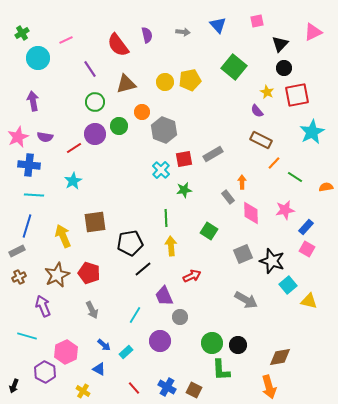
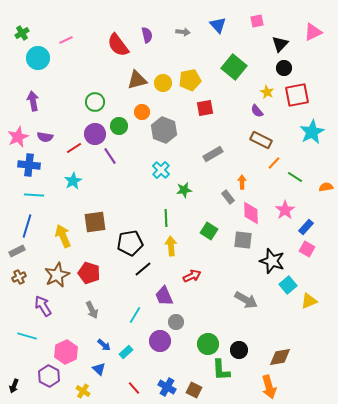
purple line at (90, 69): moved 20 px right, 87 px down
yellow circle at (165, 82): moved 2 px left, 1 px down
brown triangle at (126, 84): moved 11 px right, 4 px up
red square at (184, 159): moved 21 px right, 51 px up
pink star at (285, 210): rotated 24 degrees counterclockwise
gray square at (243, 254): moved 14 px up; rotated 30 degrees clockwise
yellow triangle at (309, 301): rotated 36 degrees counterclockwise
purple arrow at (43, 306): rotated 10 degrees counterclockwise
gray circle at (180, 317): moved 4 px left, 5 px down
green circle at (212, 343): moved 4 px left, 1 px down
black circle at (238, 345): moved 1 px right, 5 px down
blue triangle at (99, 369): rotated 16 degrees clockwise
purple hexagon at (45, 372): moved 4 px right, 4 px down
